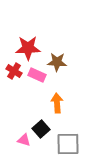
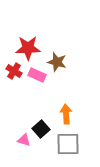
brown star: rotated 12 degrees clockwise
orange arrow: moved 9 px right, 11 px down
